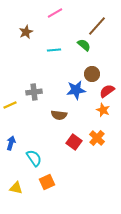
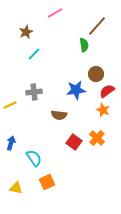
green semicircle: rotated 40 degrees clockwise
cyan line: moved 20 px left, 4 px down; rotated 40 degrees counterclockwise
brown circle: moved 4 px right
